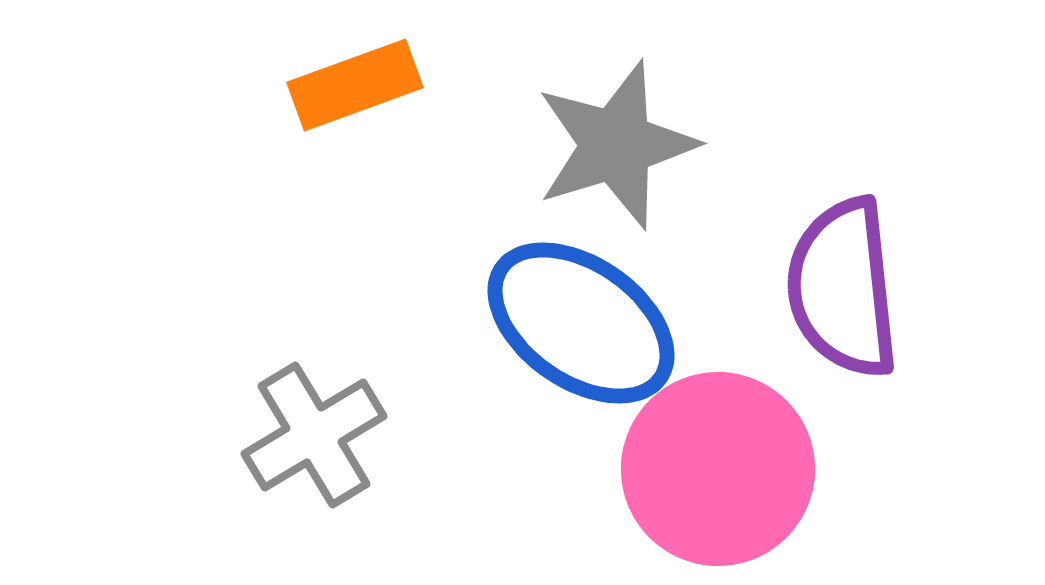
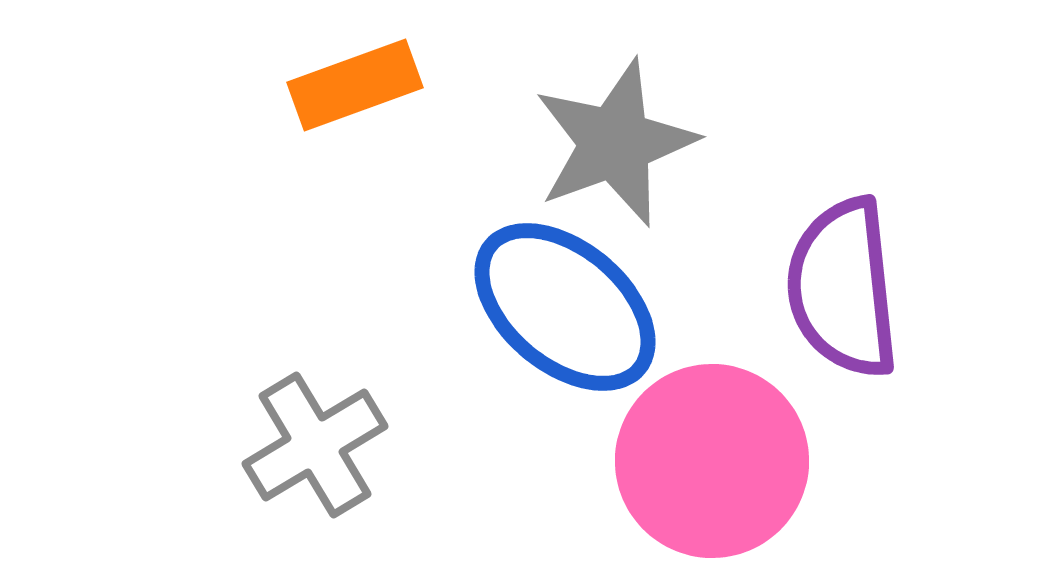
gray star: moved 1 px left, 2 px up; rotated 3 degrees counterclockwise
blue ellipse: moved 16 px left, 16 px up; rotated 5 degrees clockwise
gray cross: moved 1 px right, 10 px down
pink circle: moved 6 px left, 8 px up
